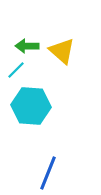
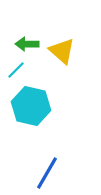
green arrow: moved 2 px up
cyan hexagon: rotated 9 degrees clockwise
blue line: moved 1 px left; rotated 8 degrees clockwise
